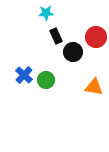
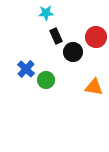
blue cross: moved 2 px right, 6 px up
